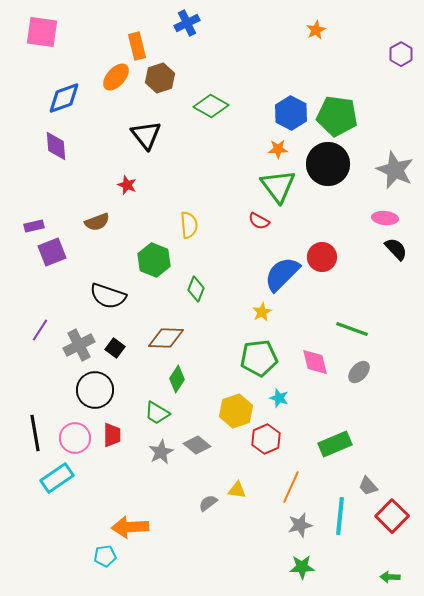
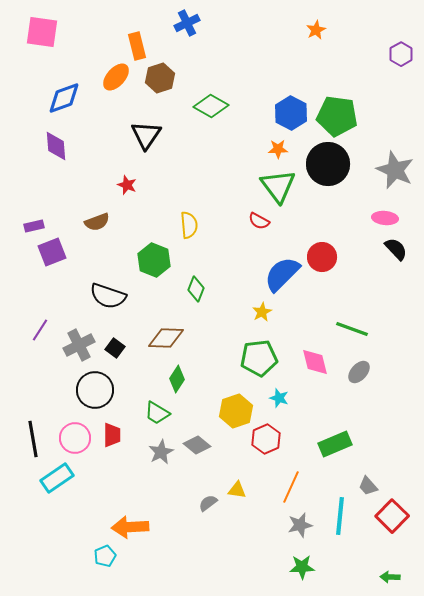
black triangle at (146, 135): rotated 12 degrees clockwise
black line at (35, 433): moved 2 px left, 6 px down
cyan pentagon at (105, 556): rotated 15 degrees counterclockwise
